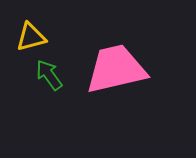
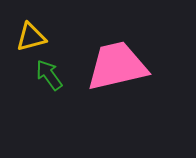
pink trapezoid: moved 1 px right, 3 px up
